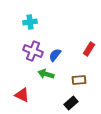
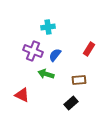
cyan cross: moved 18 px right, 5 px down
